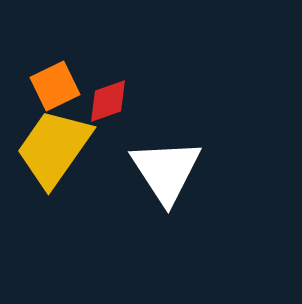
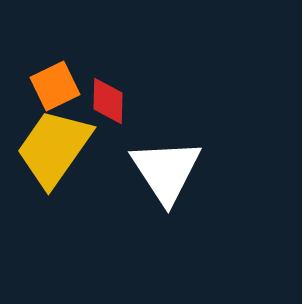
red diamond: rotated 69 degrees counterclockwise
